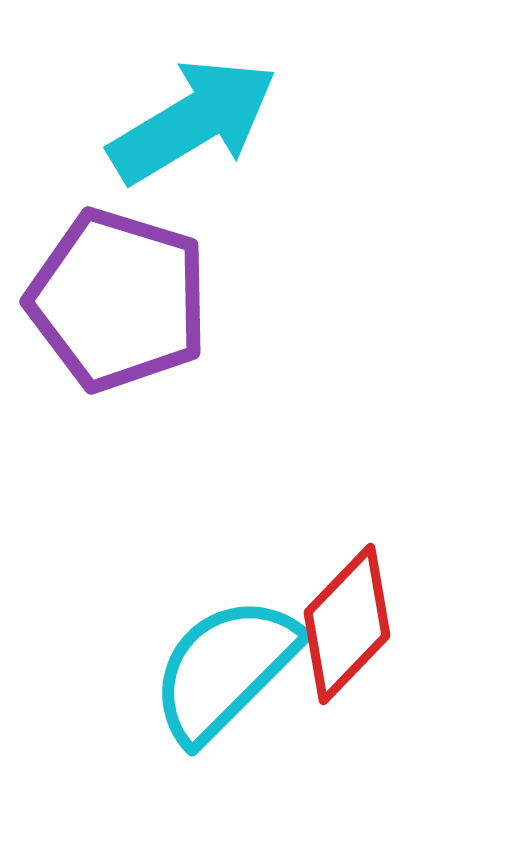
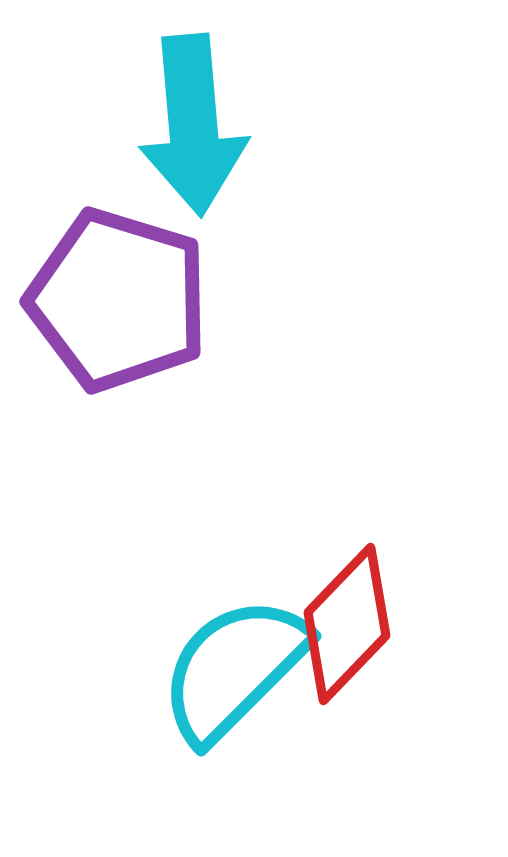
cyan arrow: moved 4 px down; rotated 116 degrees clockwise
cyan semicircle: moved 9 px right
